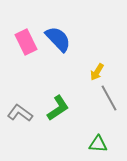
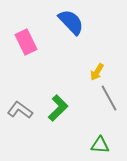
blue semicircle: moved 13 px right, 17 px up
green L-shape: rotated 12 degrees counterclockwise
gray L-shape: moved 3 px up
green triangle: moved 2 px right, 1 px down
